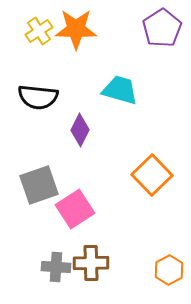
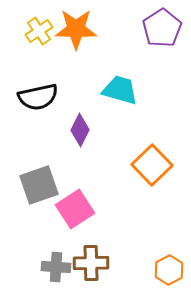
black semicircle: rotated 18 degrees counterclockwise
orange square: moved 10 px up
